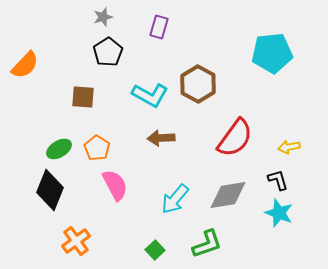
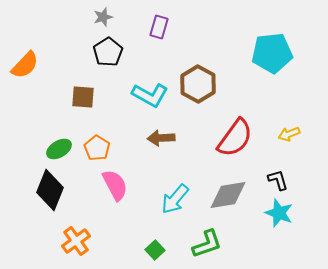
yellow arrow: moved 13 px up; rotated 10 degrees counterclockwise
